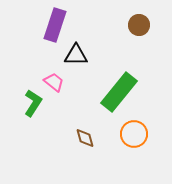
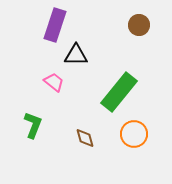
green L-shape: moved 22 px down; rotated 12 degrees counterclockwise
